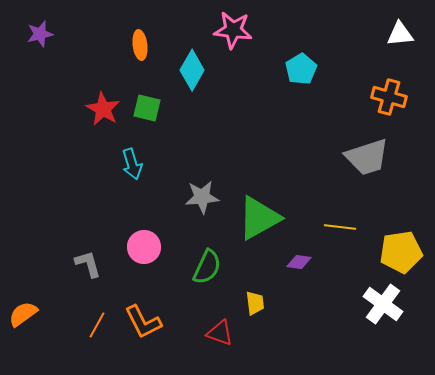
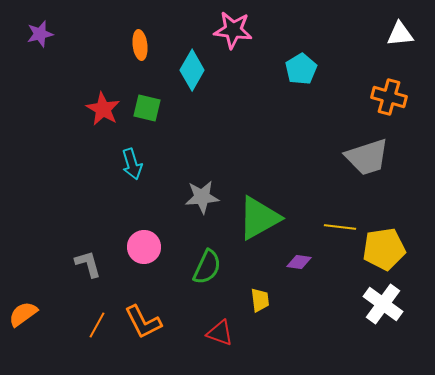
yellow pentagon: moved 17 px left, 3 px up
yellow trapezoid: moved 5 px right, 3 px up
